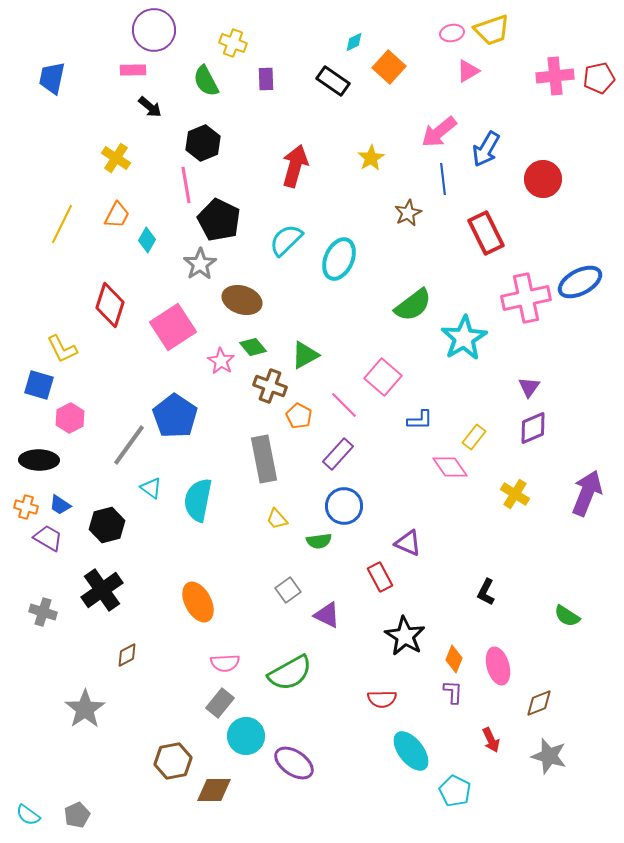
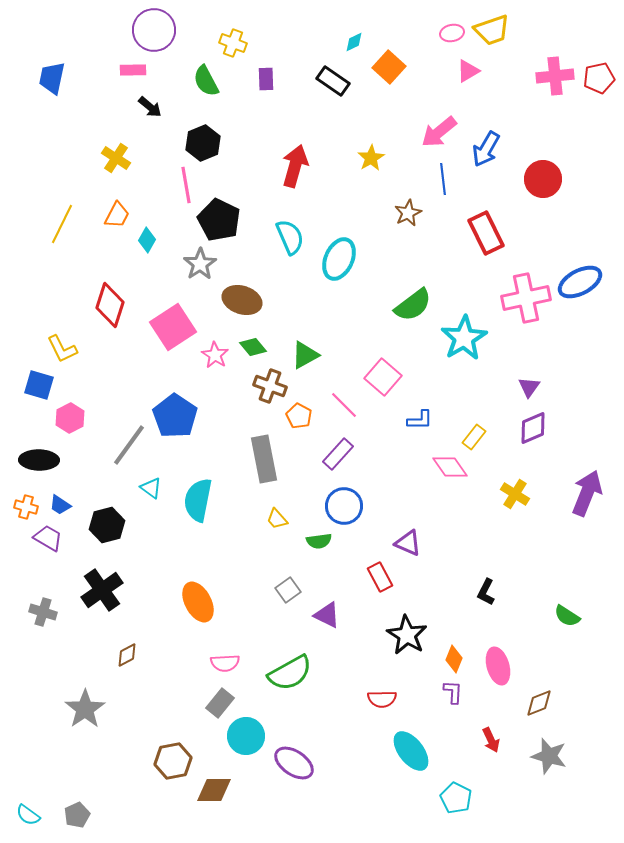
cyan semicircle at (286, 240): moved 4 px right, 3 px up; rotated 111 degrees clockwise
pink star at (221, 361): moved 6 px left, 6 px up
black star at (405, 636): moved 2 px right, 1 px up
cyan pentagon at (455, 791): moved 1 px right, 7 px down
